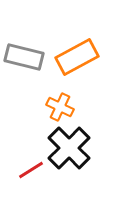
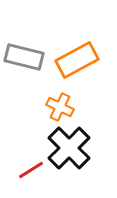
orange rectangle: moved 3 px down
